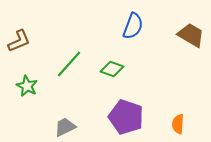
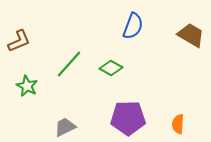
green diamond: moved 1 px left, 1 px up; rotated 10 degrees clockwise
purple pentagon: moved 2 px right, 1 px down; rotated 20 degrees counterclockwise
